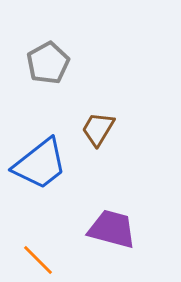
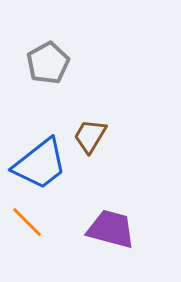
brown trapezoid: moved 8 px left, 7 px down
purple trapezoid: moved 1 px left
orange line: moved 11 px left, 38 px up
